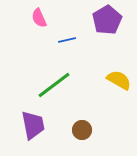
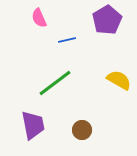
green line: moved 1 px right, 2 px up
